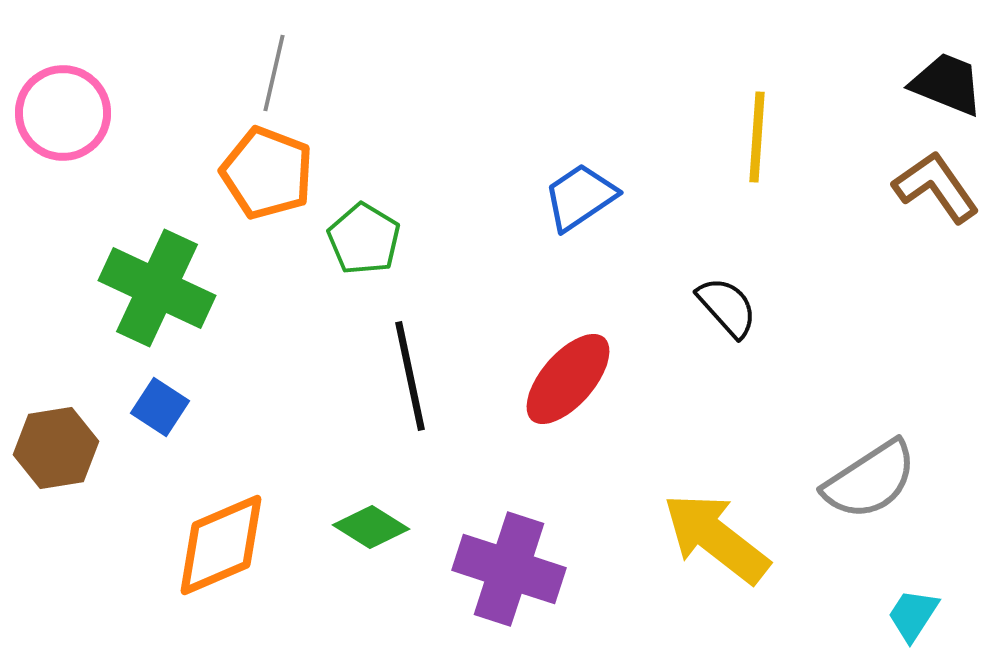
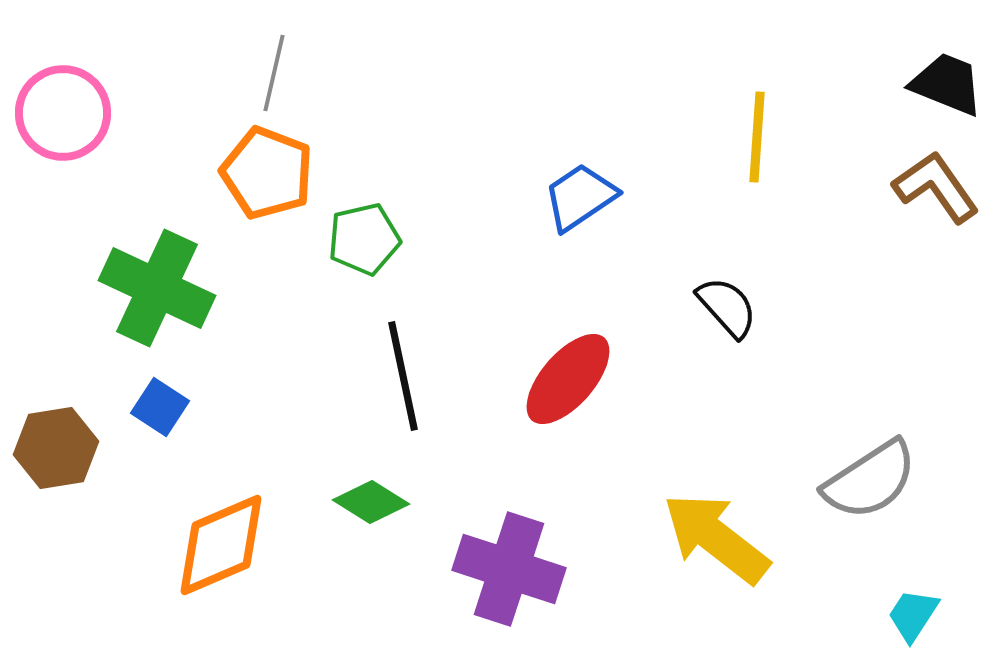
green pentagon: rotated 28 degrees clockwise
black line: moved 7 px left
green diamond: moved 25 px up
